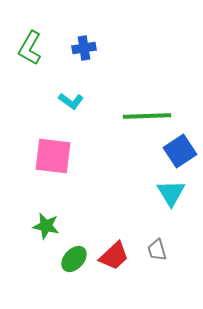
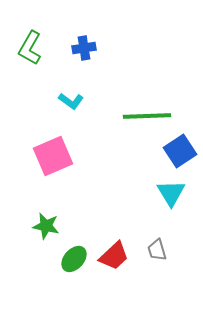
pink square: rotated 30 degrees counterclockwise
